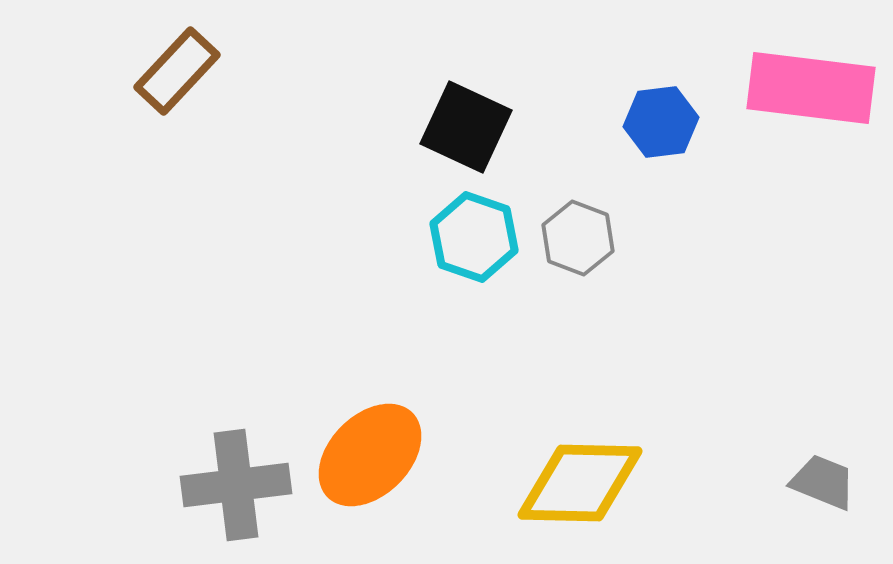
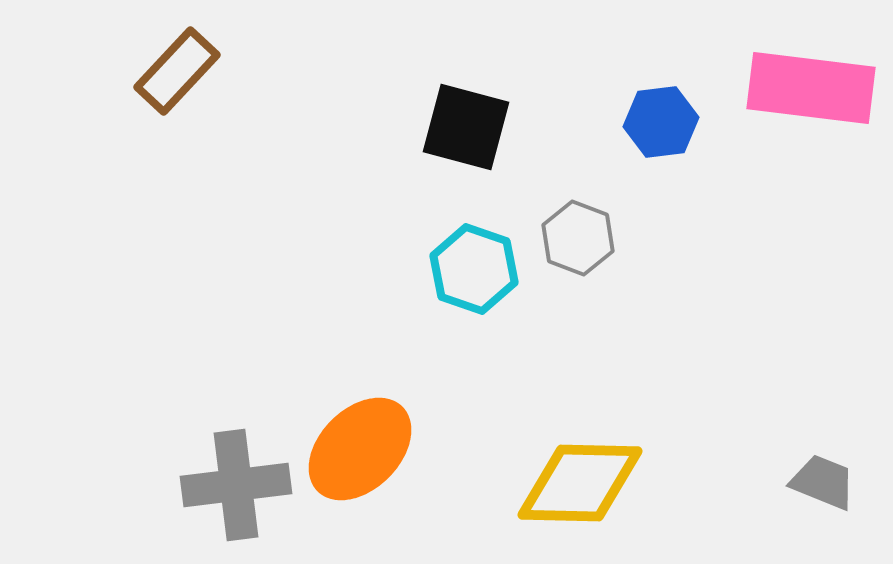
black square: rotated 10 degrees counterclockwise
cyan hexagon: moved 32 px down
orange ellipse: moved 10 px left, 6 px up
